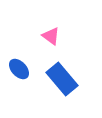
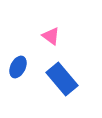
blue ellipse: moved 1 px left, 2 px up; rotated 70 degrees clockwise
